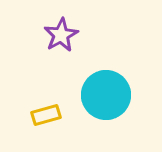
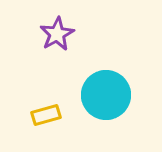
purple star: moved 4 px left, 1 px up
